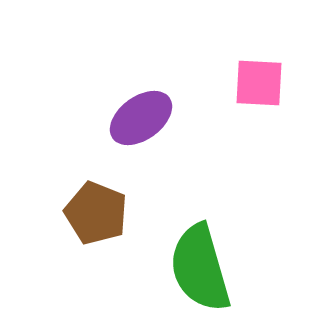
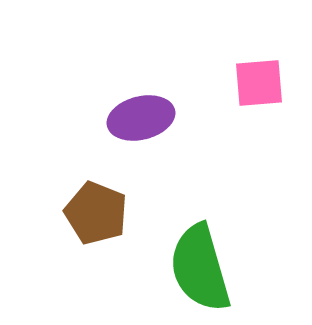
pink square: rotated 8 degrees counterclockwise
purple ellipse: rotated 22 degrees clockwise
